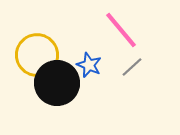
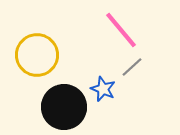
blue star: moved 14 px right, 24 px down
black circle: moved 7 px right, 24 px down
